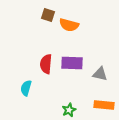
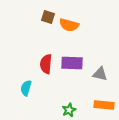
brown square: moved 2 px down
